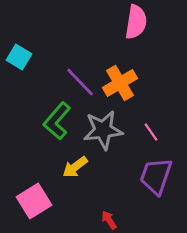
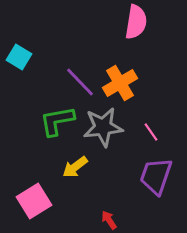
green L-shape: rotated 39 degrees clockwise
gray star: moved 3 px up
